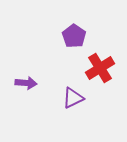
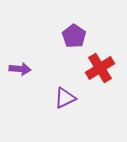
purple arrow: moved 6 px left, 14 px up
purple triangle: moved 8 px left
